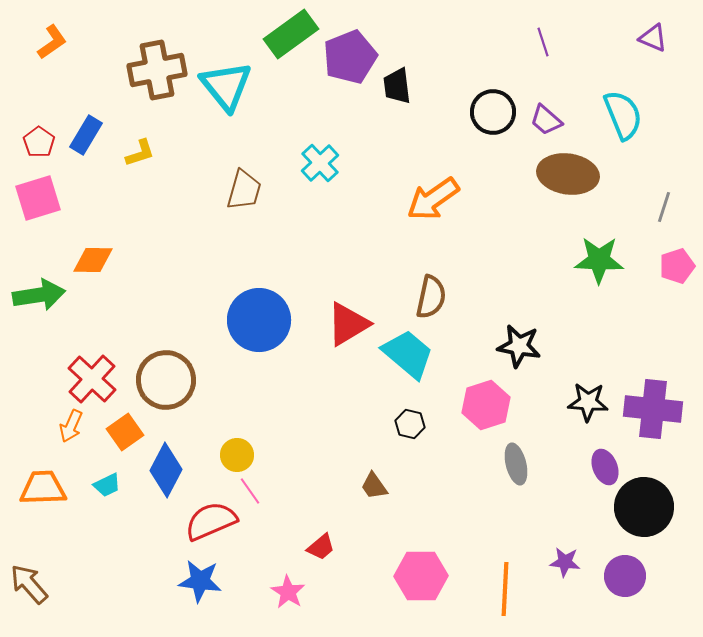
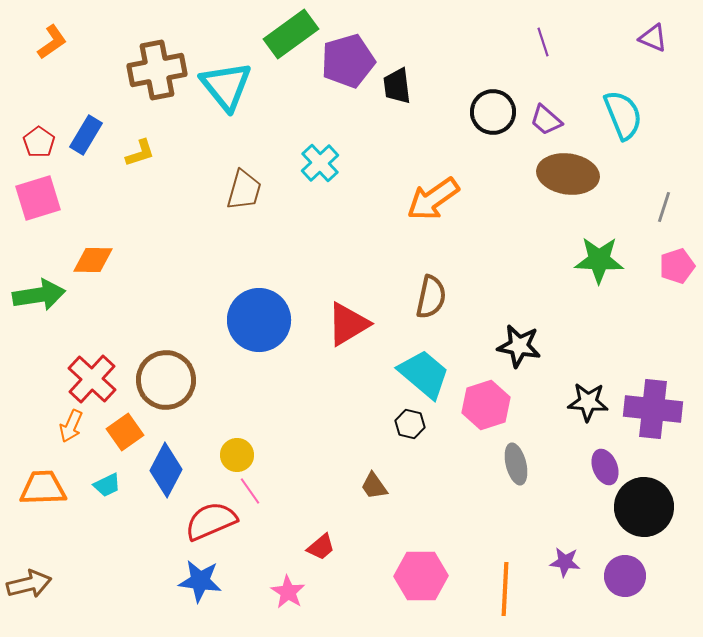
purple pentagon at (350, 57): moved 2 px left, 4 px down; rotated 6 degrees clockwise
cyan trapezoid at (408, 354): moved 16 px right, 20 px down
brown arrow at (29, 584): rotated 117 degrees clockwise
